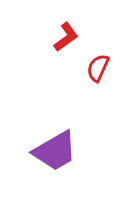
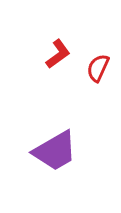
red L-shape: moved 8 px left, 17 px down
